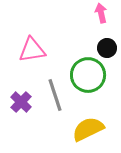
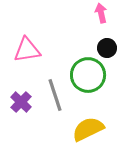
pink triangle: moved 5 px left
